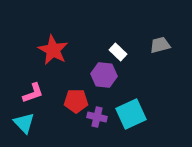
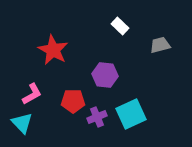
white rectangle: moved 2 px right, 26 px up
purple hexagon: moved 1 px right
pink L-shape: moved 1 px left, 1 px down; rotated 10 degrees counterclockwise
red pentagon: moved 3 px left
purple cross: rotated 36 degrees counterclockwise
cyan triangle: moved 2 px left
